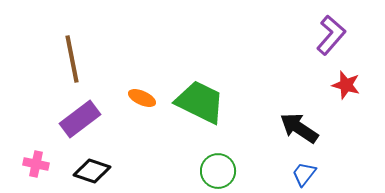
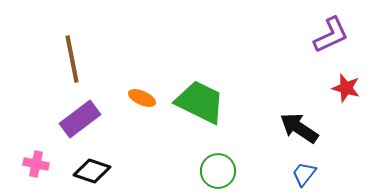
purple L-shape: rotated 24 degrees clockwise
red star: moved 3 px down
